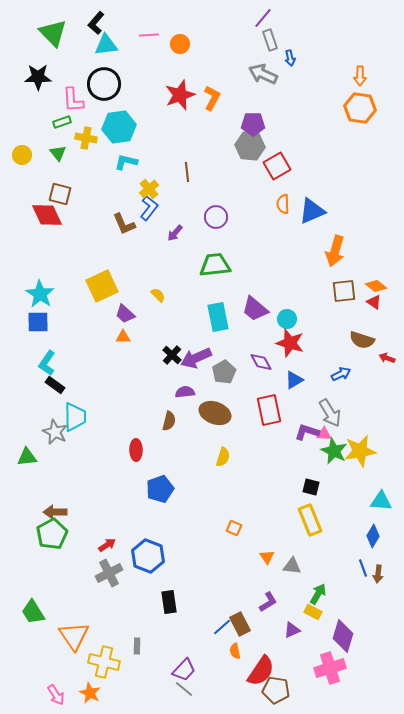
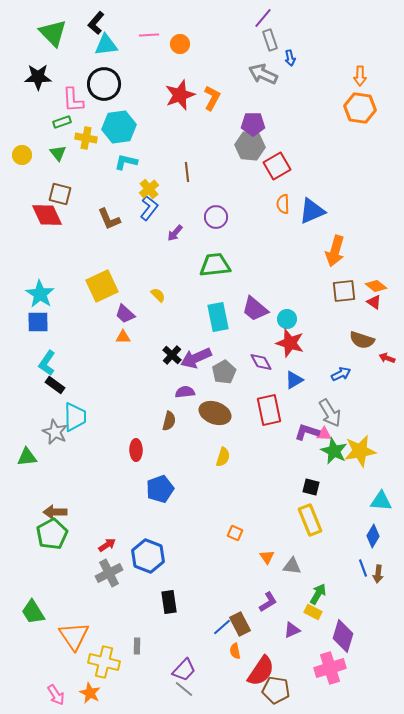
brown L-shape at (124, 224): moved 15 px left, 5 px up
orange square at (234, 528): moved 1 px right, 5 px down
